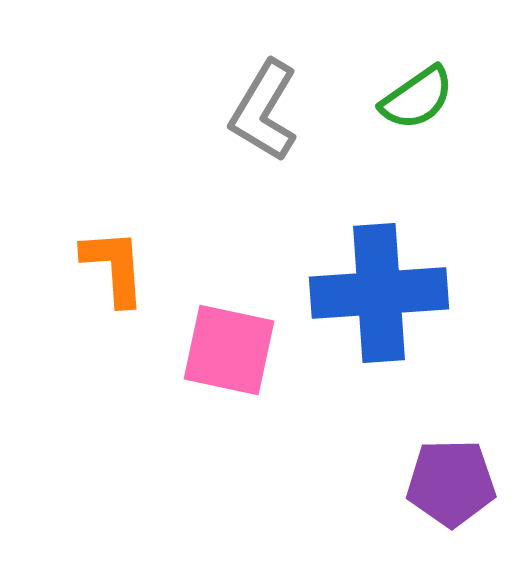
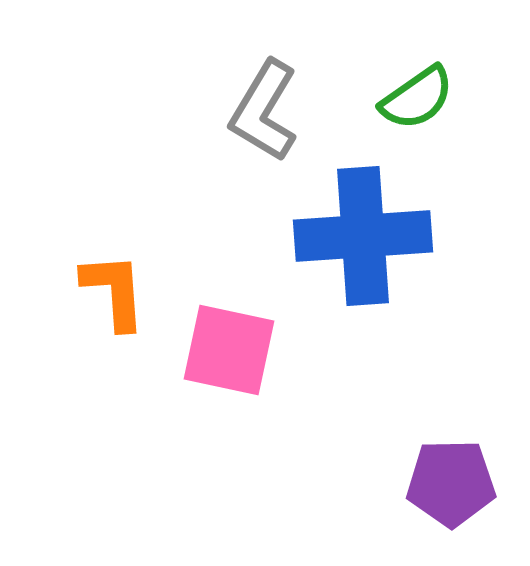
orange L-shape: moved 24 px down
blue cross: moved 16 px left, 57 px up
